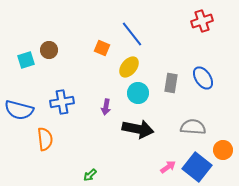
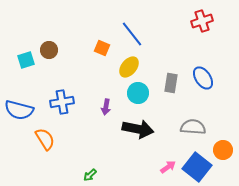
orange semicircle: rotated 25 degrees counterclockwise
